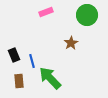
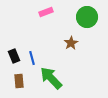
green circle: moved 2 px down
black rectangle: moved 1 px down
blue line: moved 3 px up
green arrow: moved 1 px right
